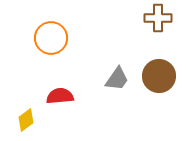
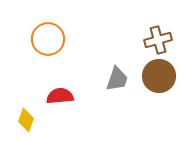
brown cross: moved 22 px down; rotated 16 degrees counterclockwise
orange circle: moved 3 px left, 1 px down
gray trapezoid: rotated 16 degrees counterclockwise
yellow diamond: rotated 35 degrees counterclockwise
